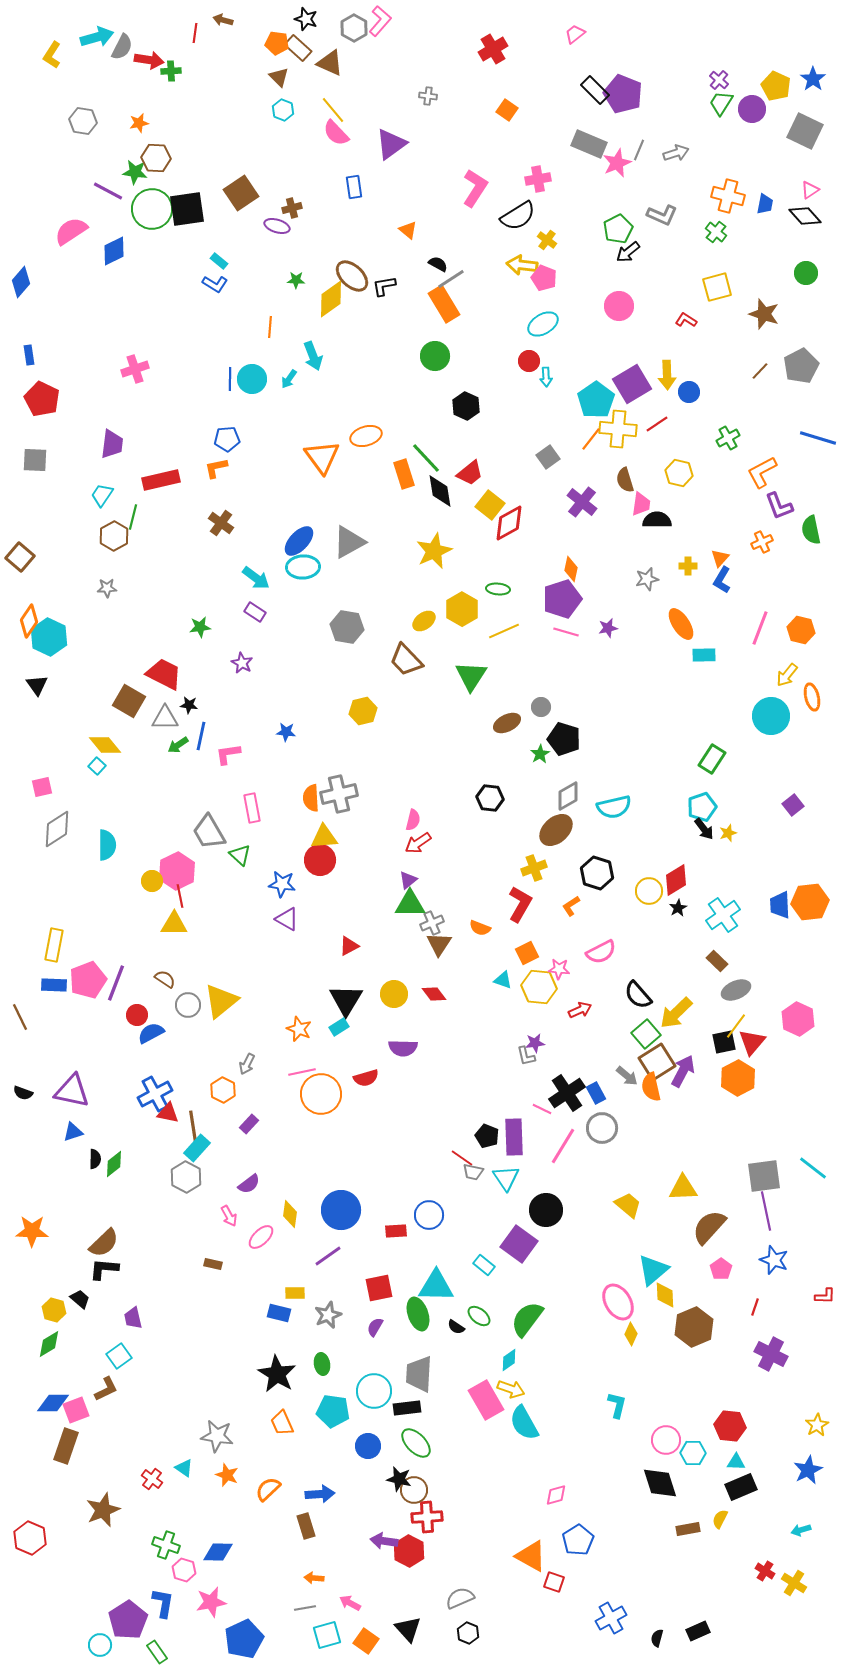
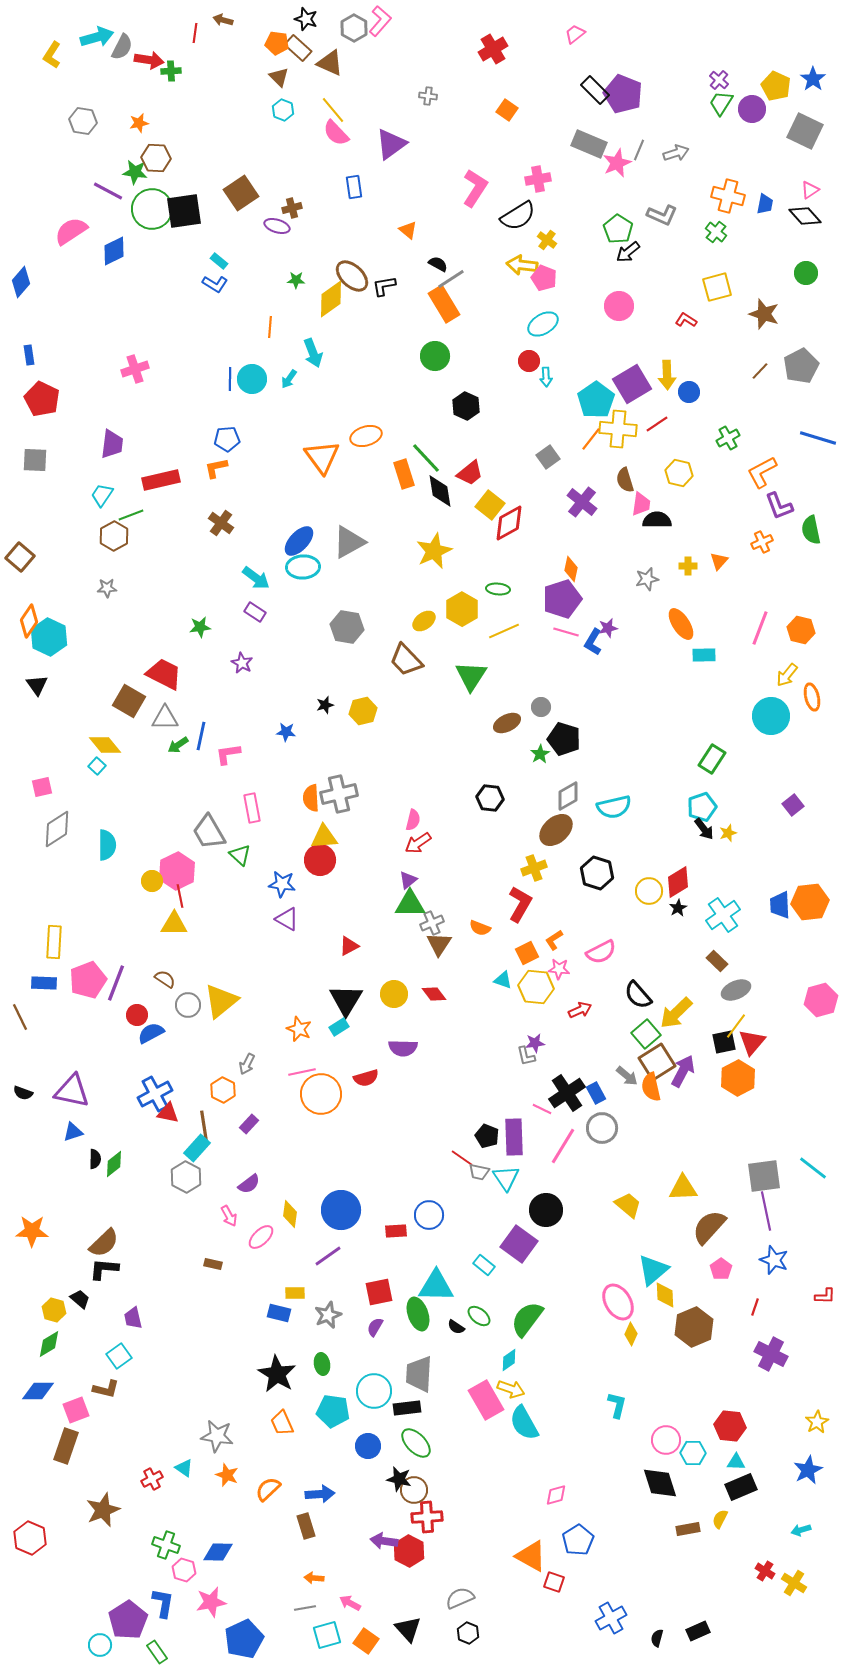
black square at (187, 209): moved 3 px left, 2 px down
green pentagon at (618, 229): rotated 12 degrees counterclockwise
cyan arrow at (313, 356): moved 3 px up
green line at (133, 517): moved 2 px left, 2 px up; rotated 55 degrees clockwise
orange triangle at (720, 558): moved 1 px left, 3 px down
blue L-shape at (722, 580): moved 129 px left, 62 px down
black star at (189, 705): moved 136 px right; rotated 24 degrees counterclockwise
red diamond at (676, 880): moved 2 px right, 2 px down
orange L-shape at (571, 906): moved 17 px left, 34 px down
yellow rectangle at (54, 945): moved 3 px up; rotated 8 degrees counterclockwise
blue rectangle at (54, 985): moved 10 px left, 2 px up
yellow hexagon at (539, 987): moved 3 px left
pink hexagon at (798, 1019): moved 23 px right, 19 px up; rotated 20 degrees clockwise
brown line at (193, 1126): moved 11 px right
gray trapezoid at (473, 1172): moved 6 px right
red square at (379, 1288): moved 4 px down
brown L-shape at (106, 1389): rotated 40 degrees clockwise
blue diamond at (53, 1403): moved 15 px left, 12 px up
yellow star at (817, 1425): moved 3 px up
red cross at (152, 1479): rotated 25 degrees clockwise
